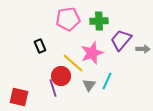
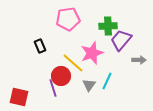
green cross: moved 9 px right, 5 px down
gray arrow: moved 4 px left, 11 px down
